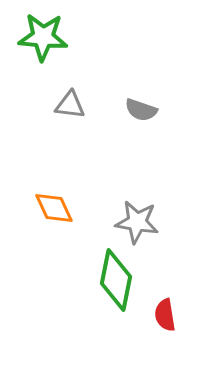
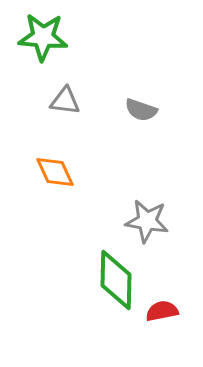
gray triangle: moved 5 px left, 4 px up
orange diamond: moved 1 px right, 36 px up
gray star: moved 10 px right, 1 px up
green diamond: rotated 10 degrees counterclockwise
red semicircle: moved 3 px left, 4 px up; rotated 88 degrees clockwise
